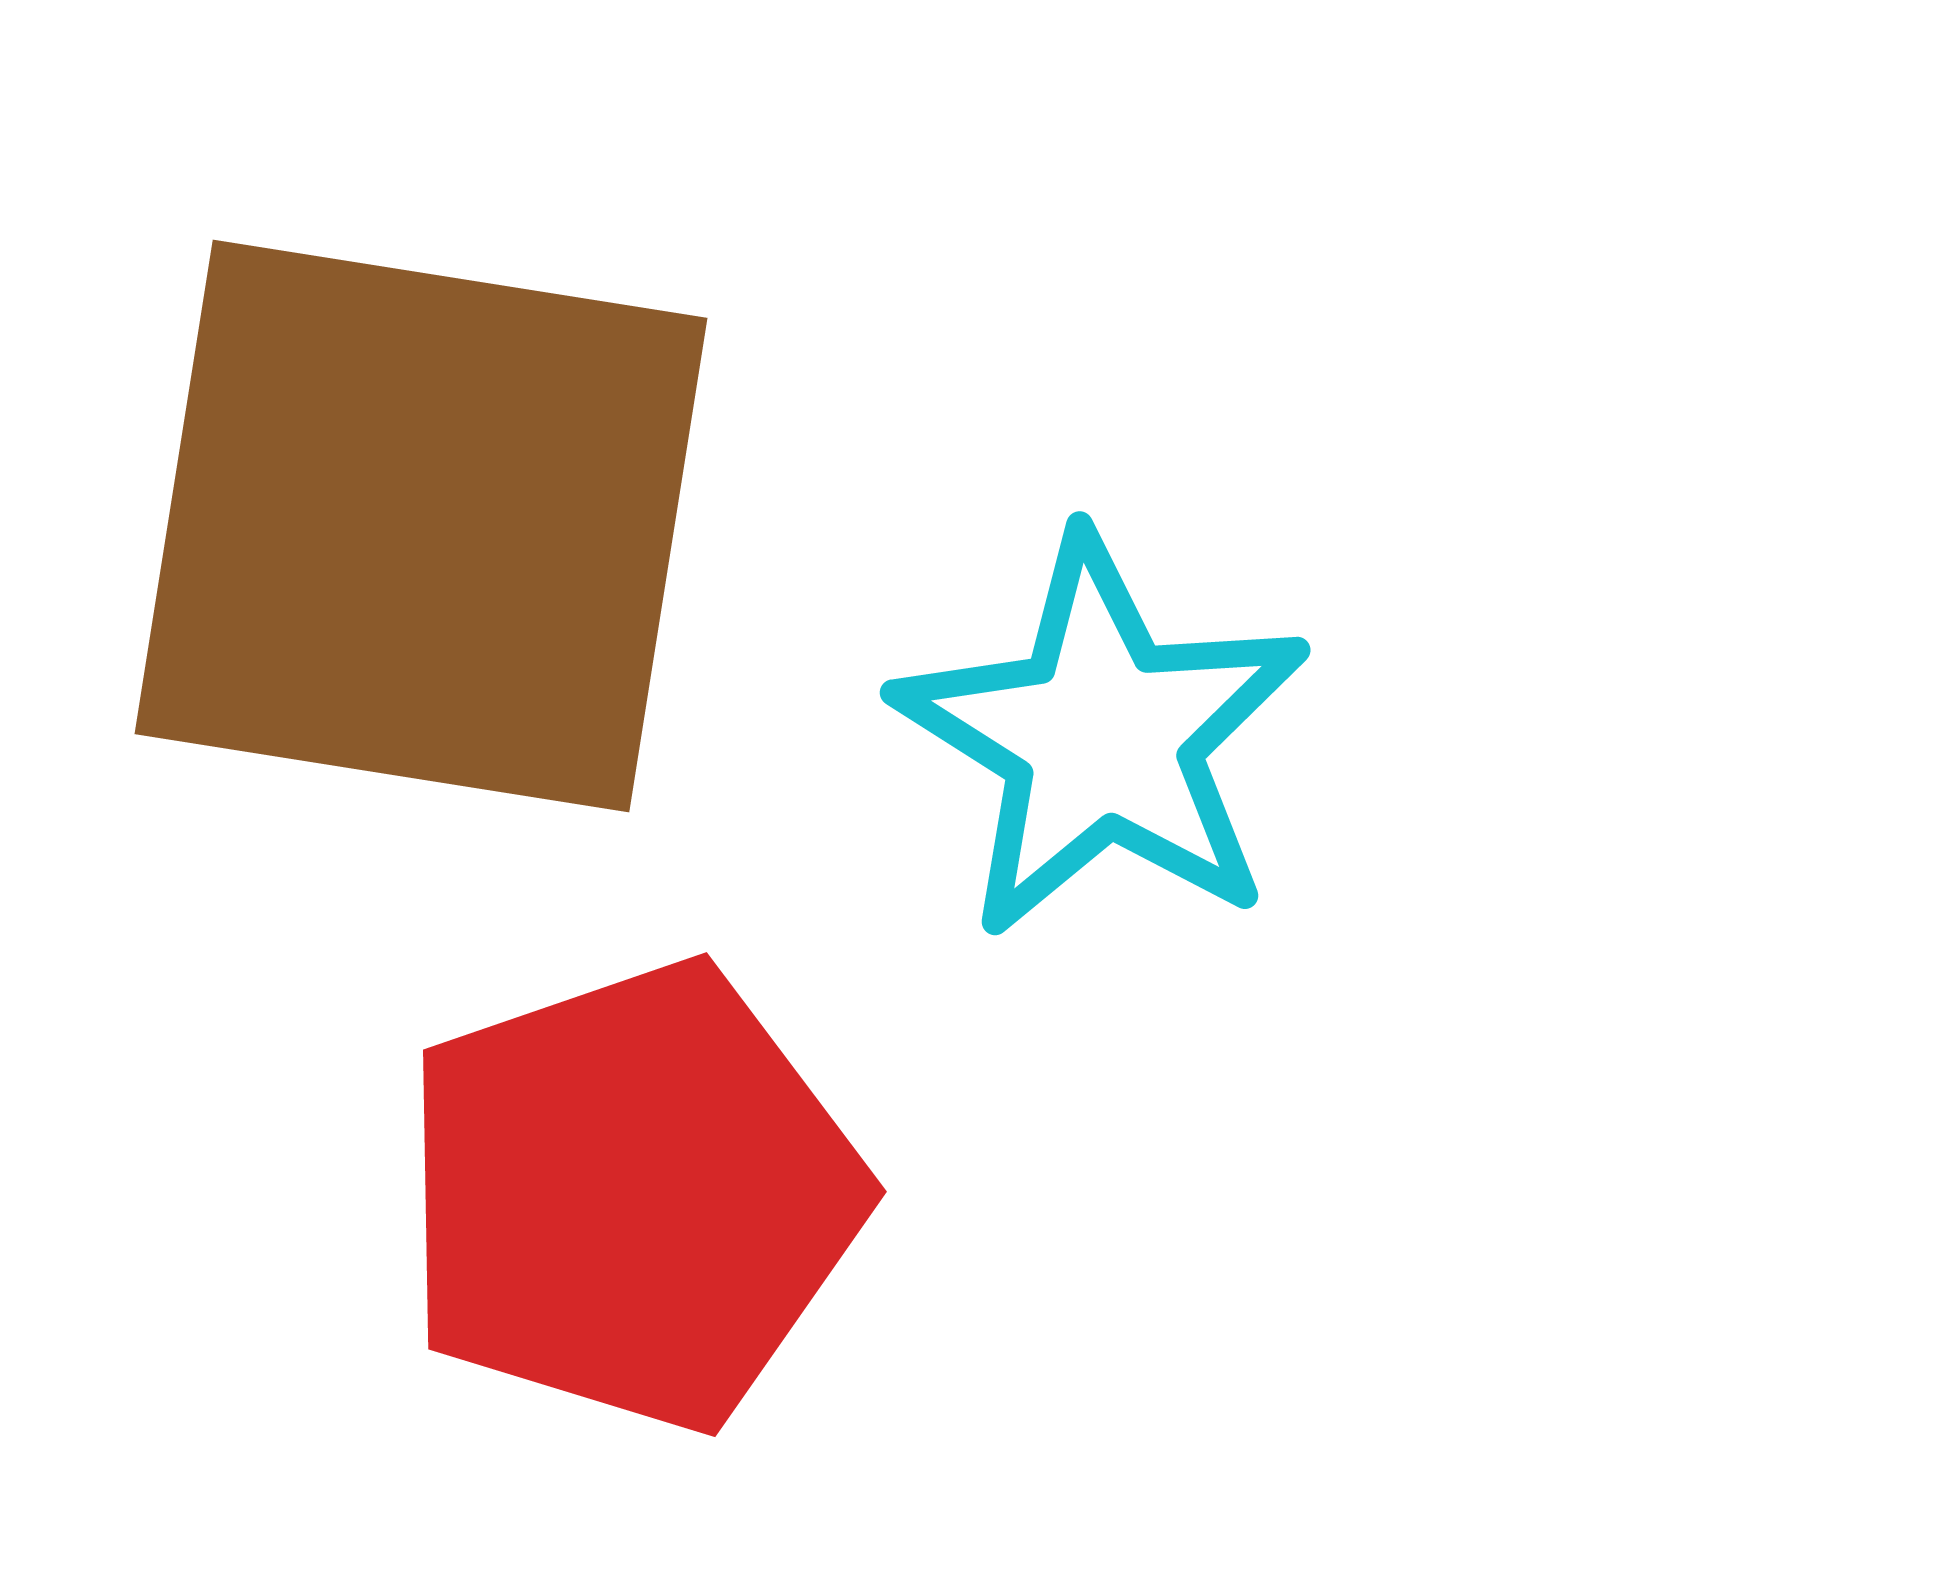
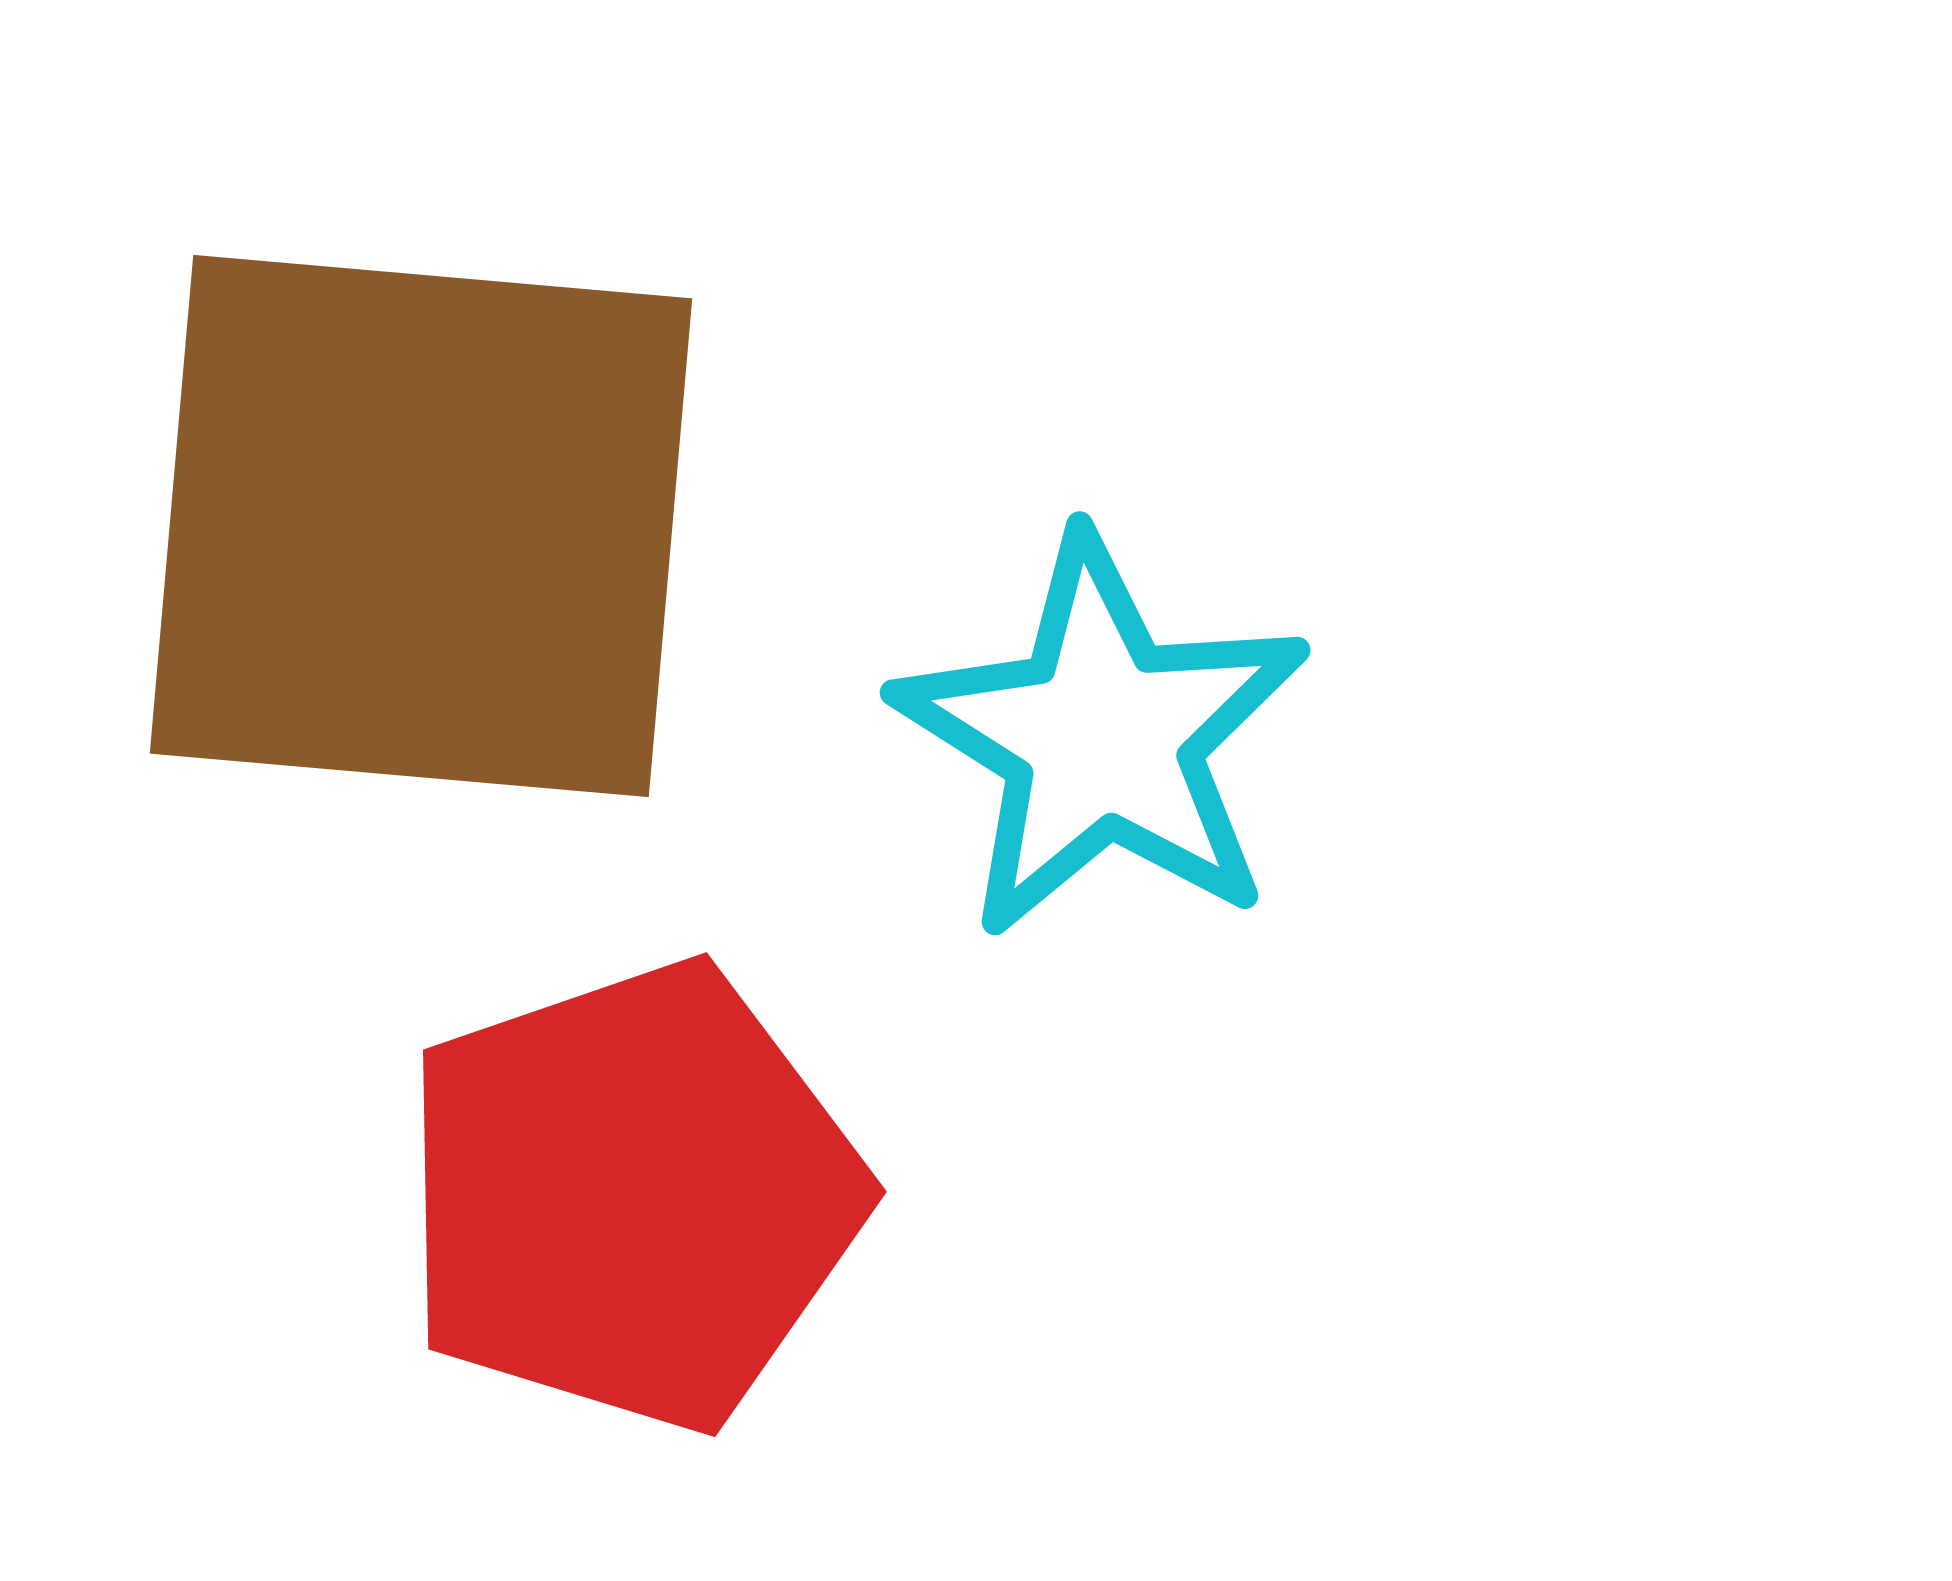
brown square: rotated 4 degrees counterclockwise
